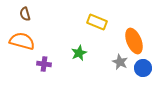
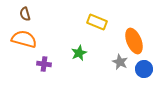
orange semicircle: moved 2 px right, 2 px up
blue circle: moved 1 px right, 1 px down
